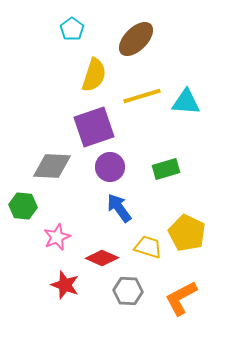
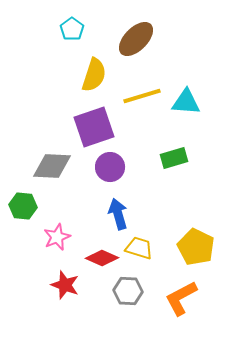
green rectangle: moved 8 px right, 11 px up
blue arrow: moved 1 px left, 6 px down; rotated 20 degrees clockwise
yellow pentagon: moved 9 px right, 14 px down
yellow trapezoid: moved 9 px left, 1 px down
